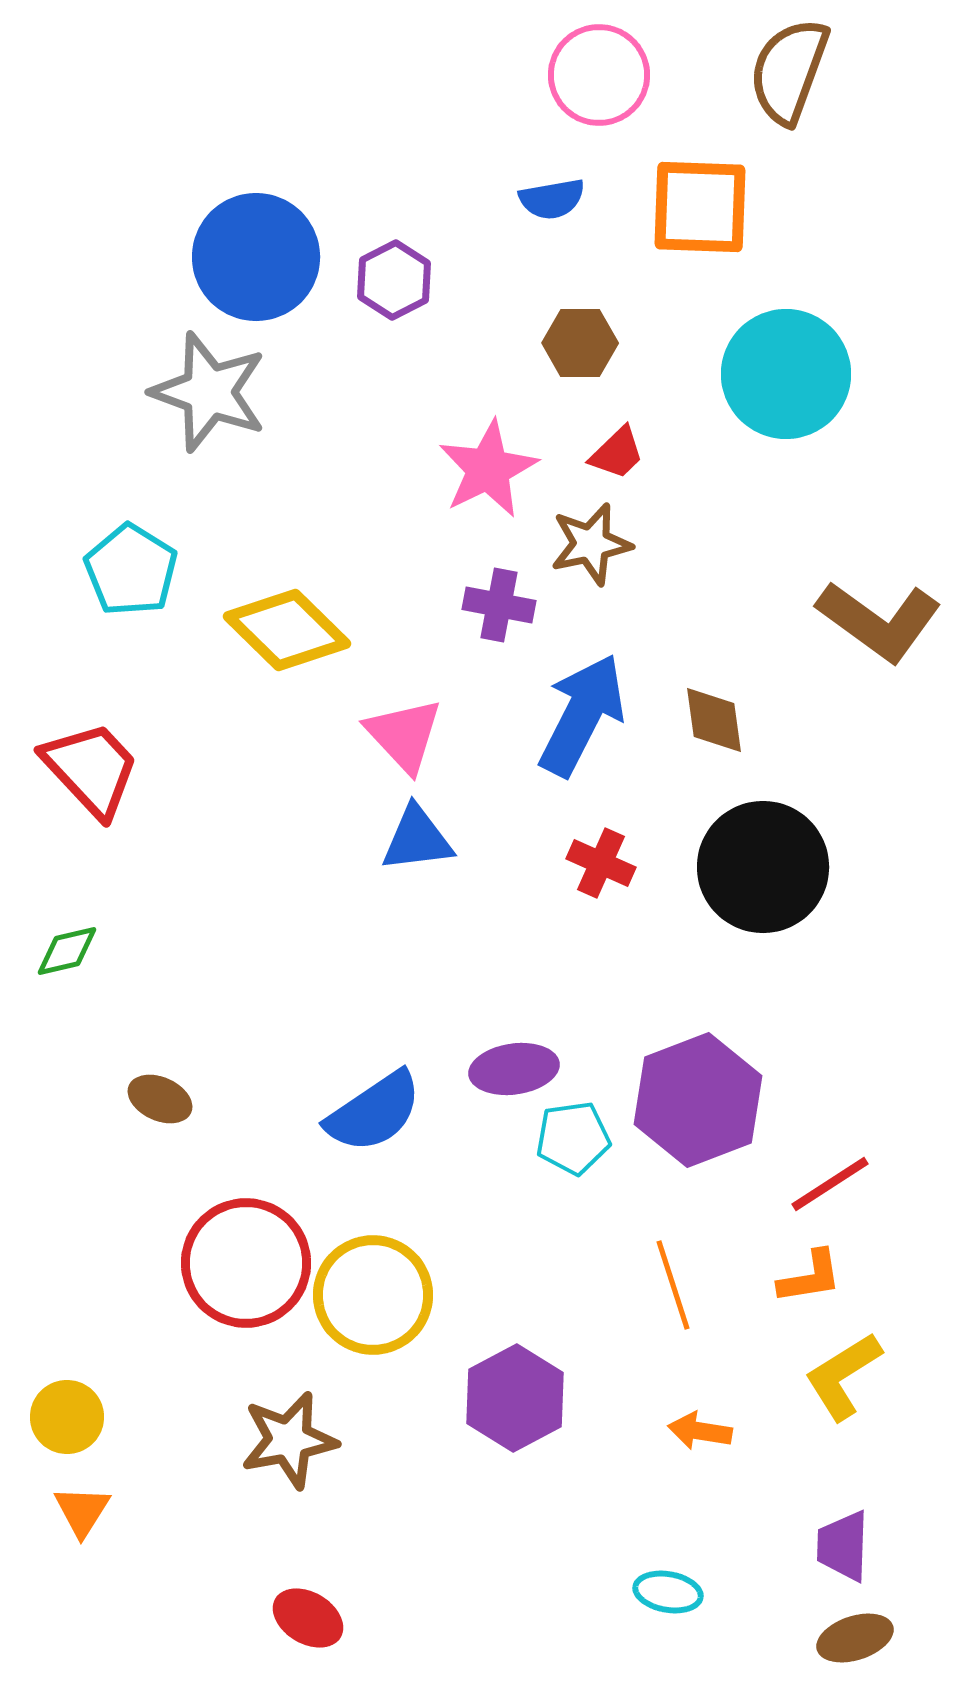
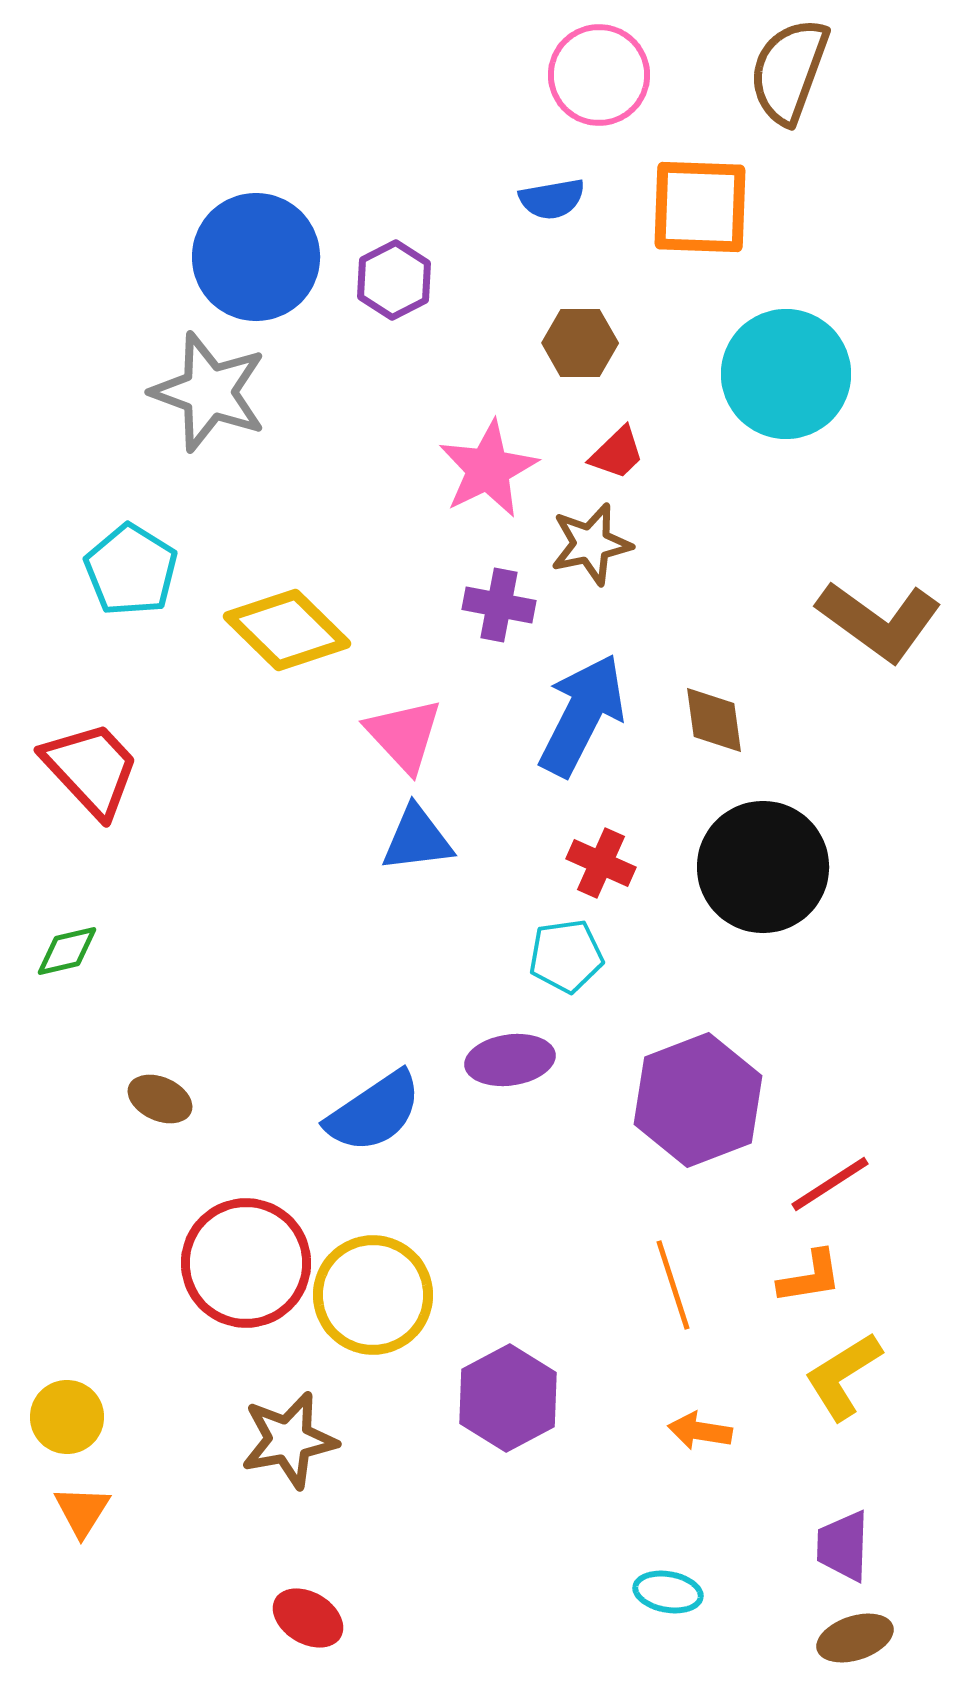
purple ellipse at (514, 1069): moved 4 px left, 9 px up
cyan pentagon at (573, 1138): moved 7 px left, 182 px up
purple hexagon at (515, 1398): moved 7 px left
